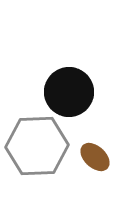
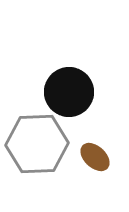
gray hexagon: moved 2 px up
